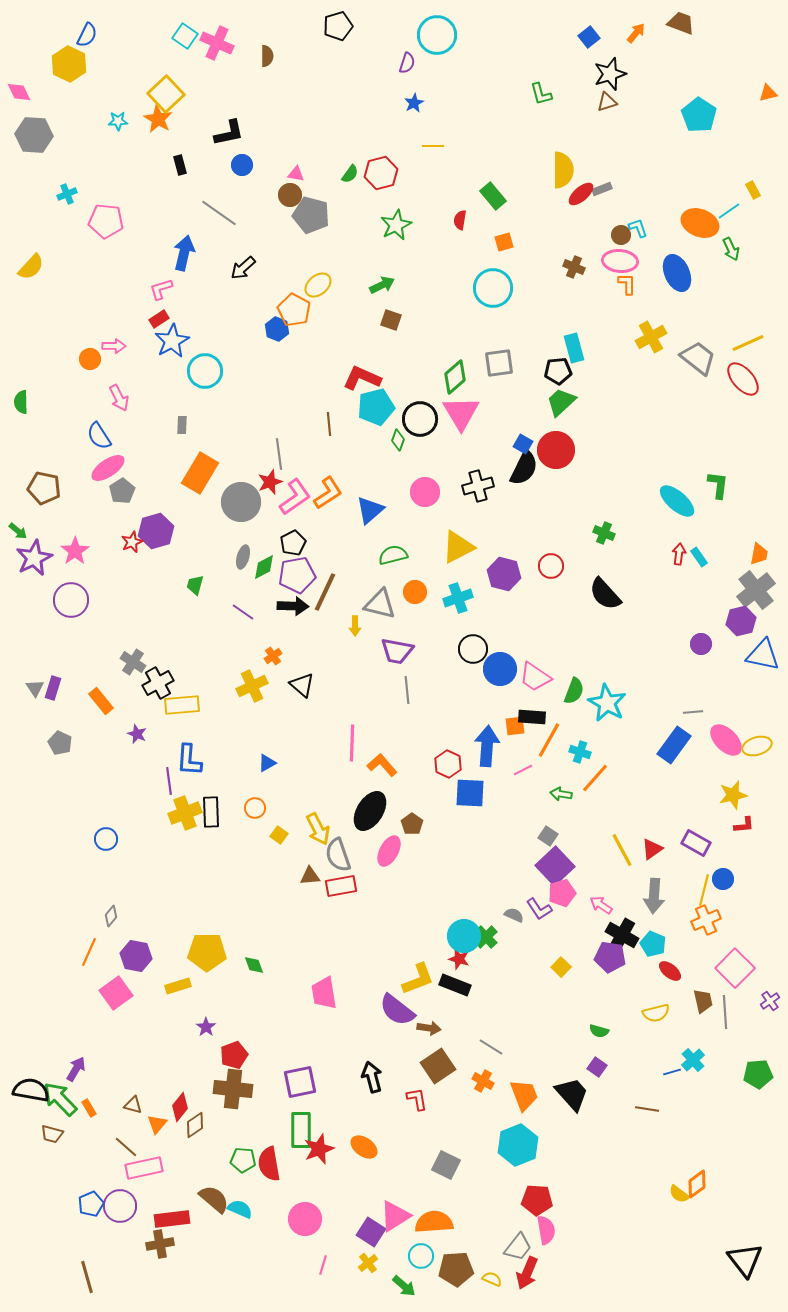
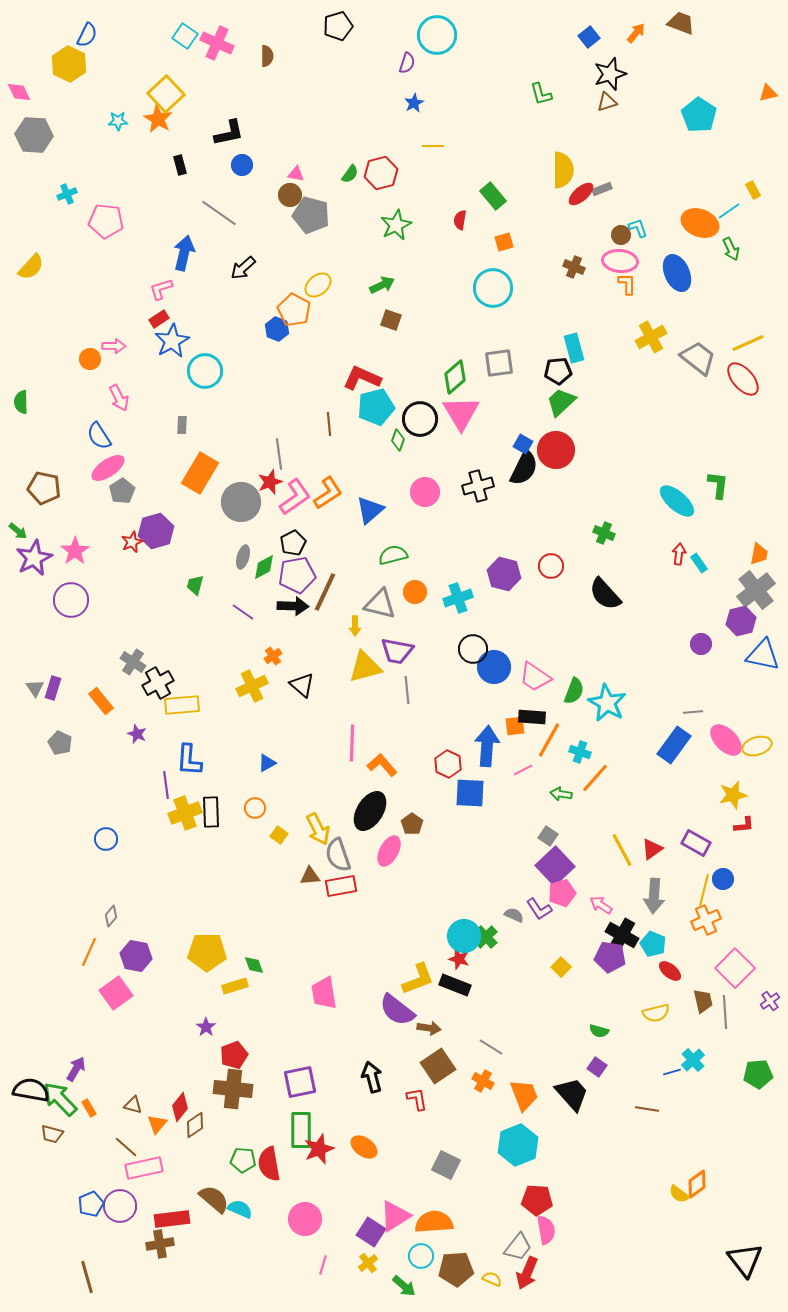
yellow triangle at (458, 547): moved 93 px left, 120 px down; rotated 12 degrees clockwise
cyan rectangle at (699, 557): moved 6 px down
blue circle at (500, 669): moved 6 px left, 2 px up
purple line at (169, 781): moved 3 px left, 4 px down
yellow rectangle at (178, 986): moved 57 px right
